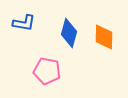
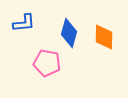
blue L-shape: rotated 15 degrees counterclockwise
pink pentagon: moved 8 px up
